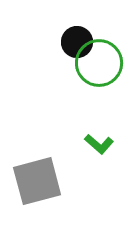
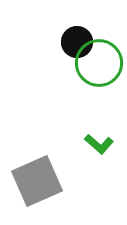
gray square: rotated 9 degrees counterclockwise
